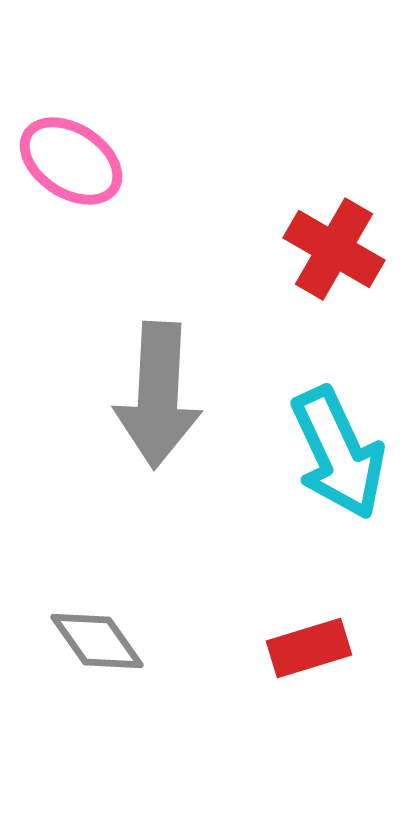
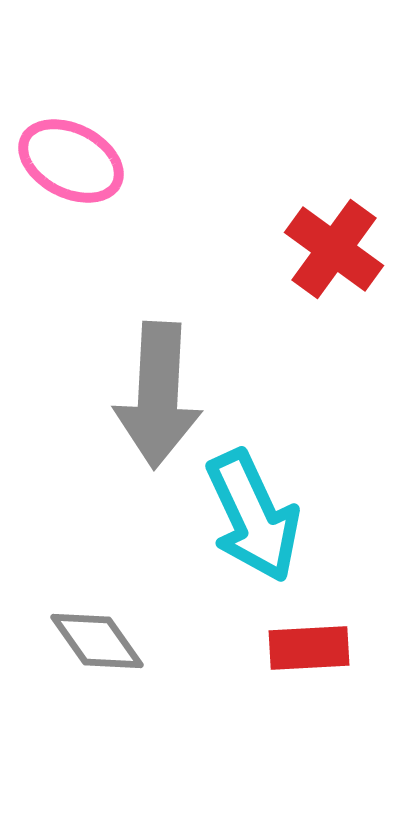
pink ellipse: rotated 6 degrees counterclockwise
red cross: rotated 6 degrees clockwise
cyan arrow: moved 85 px left, 63 px down
red rectangle: rotated 14 degrees clockwise
